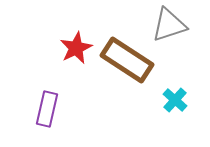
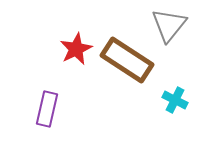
gray triangle: rotated 33 degrees counterclockwise
red star: moved 1 px down
cyan cross: rotated 15 degrees counterclockwise
